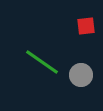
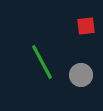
green line: rotated 27 degrees clockwise
